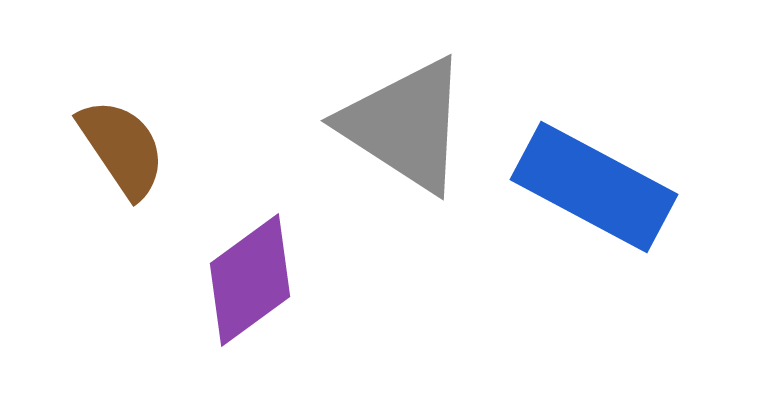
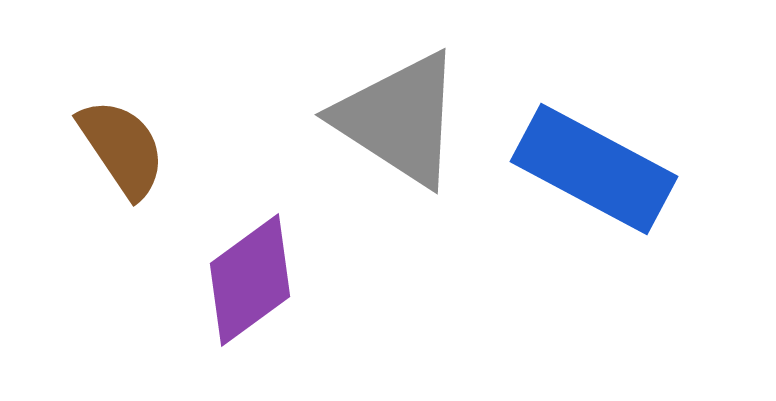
gray triangle: moved 6 px left, 6 px up
blue rectangle: moved 18 px up
